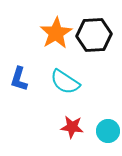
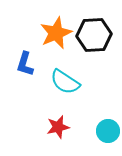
orange star: rotated 8 degrees clockwise
blue L-shape: moved 6 px right, 15 px up
red star: moved 14 px left; rotated 20 degrees counterclockwise
